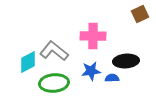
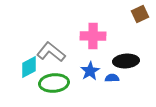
gray L-shape: moved 3 px left, 1 px down
cyan diamond: moved 1 px right, 5 px down
blue star: moved 1 px left; rotated 24 degrees counterclockwise
